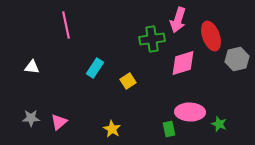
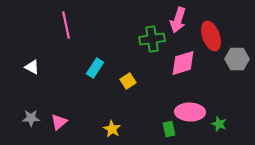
gray hexagon: rotated 15 degrees clockwise
white triangle: rotated 21 degrees clockwise
